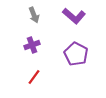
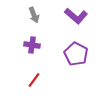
purple L-shape: moved 2 px right
purple cross: rotated 28 degrees clockwise
red line: moved 3 px down
